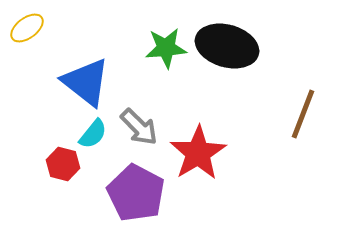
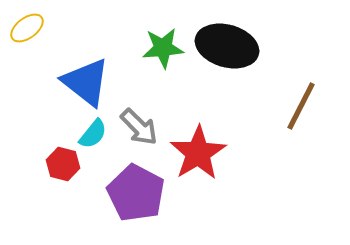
green star: moved 3 px left
brown line: moved 2 px left, 8 px up; rotated 6 degrees clockwise
